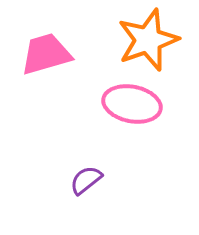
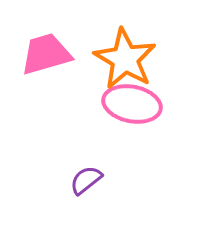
orange star: moved 23 px left, 19 px down; rotated 22 degrees counterclockwise
